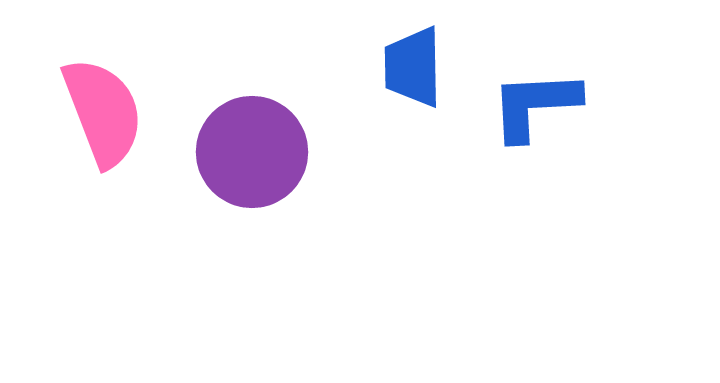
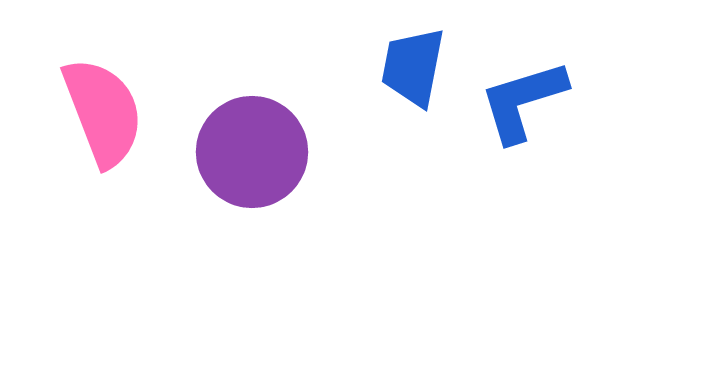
blue trapezoid: rotated 12 degrees clockwise
blue L-shape: moved 12 px left, 4 px up; rotated 14 degrees counterclockwise
